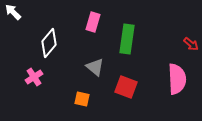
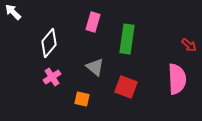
red arrow: moved 2 px left, 1 px down
pink cross: moved 18 px right
